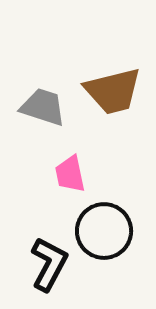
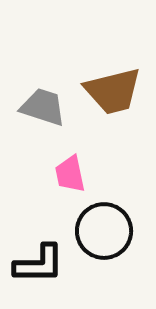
black L-shape: moved 10 px left; rotated 62 degrees clockwise
